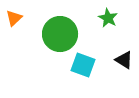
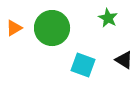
orange triangle: moved 10 px down; rotated 12 degrees clockwise
green circle: moved 8 px left, 6 px up
